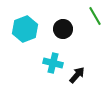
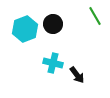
black circle: moved 10 px left, 5 px up
black arrow: rotated 102 degrees clockwise
